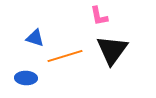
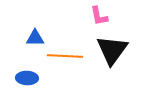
blue triangle: rotated 18 degrees counterclockwise
orange line: rotated 20 degrees clockwise
blue ellipse: moved 1 px right
